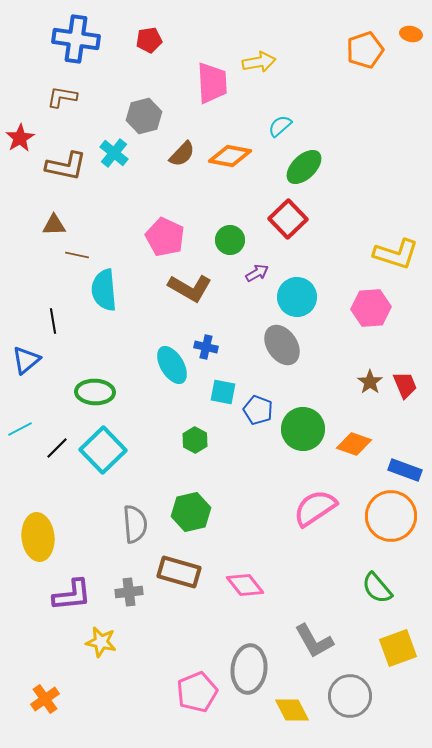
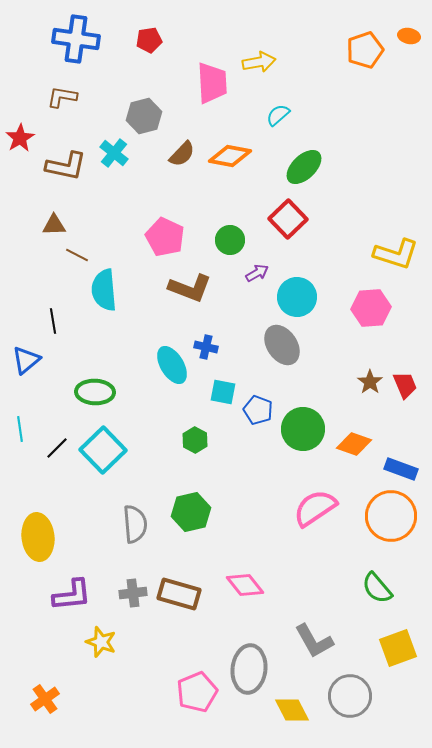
orange ellipse at (411, 34): moved 2 px left, 2 px down
cyan semicircle at (280, 126): moved 2 px left, 11 px up
brown line at (77, 255): rotated 15 degrees clockwise
brown L-shape at (190, 288): rotated 9 degrees counterclockwise
cyan line at (20, 429): rotated 70 degrees counterclockwise
blue rectangle at (405, 470): moved 4 px left, 1 px up
brown rectangle at (179, 572): moved 22 px down
gray cross at (129, 592): moved 4 px right, 1 px down
yellow star at (101, 642): rotated 8 degrees clockwise
